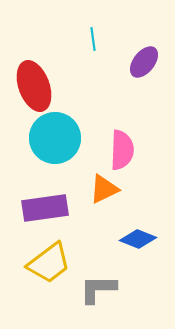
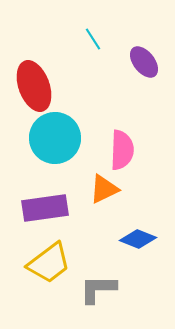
cyan line: rotated 25 degrees counterclockwise
purple ellipse: rotated 76 degrees counterclockwise
